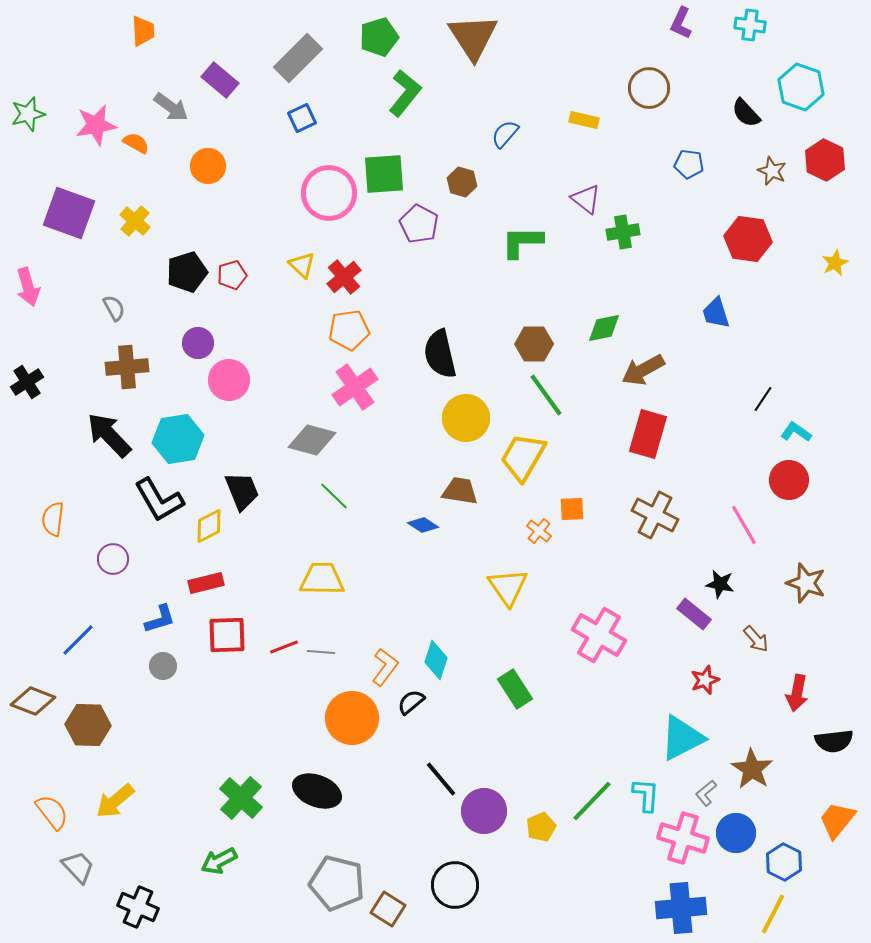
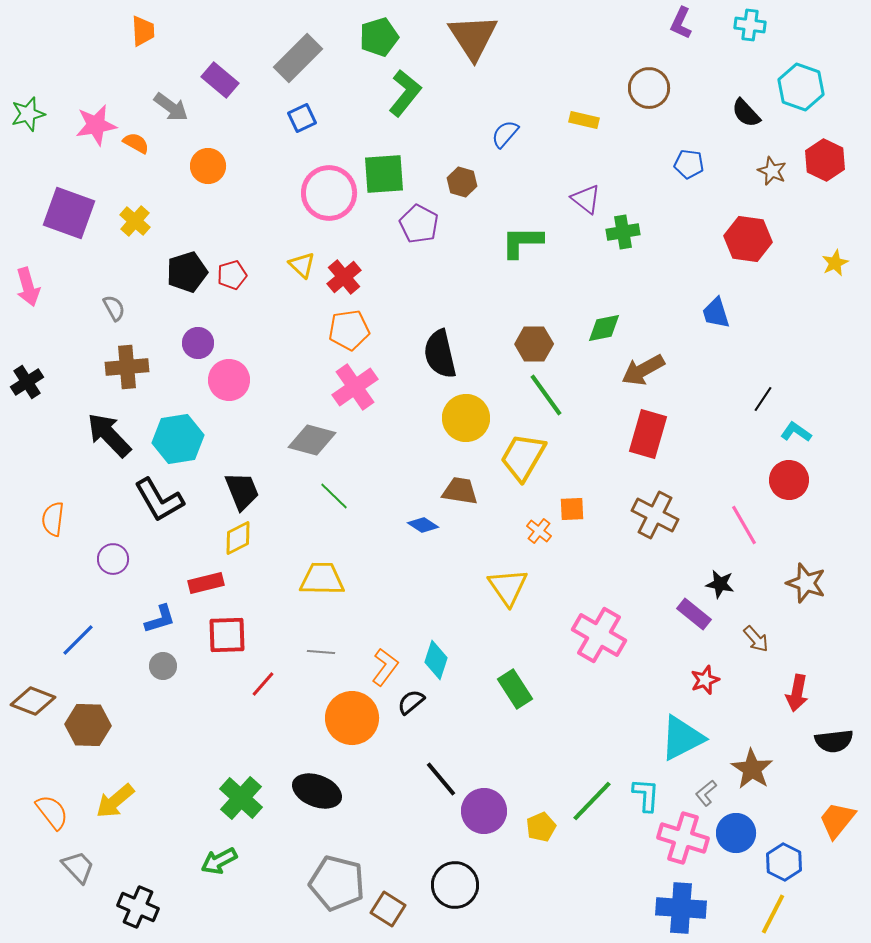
yellow diamond at (209, 526): moved 29 px right, 12 px down
red line at (284, 647): moved 21 px left, 37 px down; rotated 28 degrees counterclockwise
blue cross at (681, 908): rotated 9 degrees clockwise
